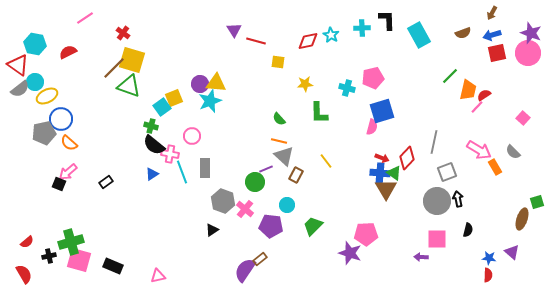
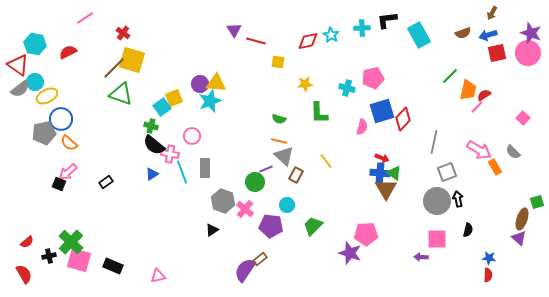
black L-shape at (387, 20): rotated 95 degrees counterclockwise
blue arrow at (492, 35): moved 4 px left
green triangle at (129, 86): moved 8 px left, 8 px down
green semicircle at (279, 119): rotated 32 degrees counterclockwise
pink semicircle at (372, 127): moved 10 px left
red diamond at (407, 158): moved 4 px left, 39 px up
green cross at (71, 242): rotated 30 degrees counterclockwise
purple triangle at (512, 252): moved 7 px right, 14 px up
